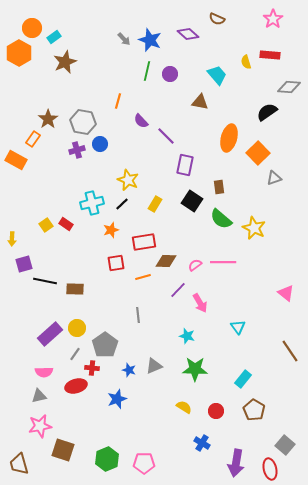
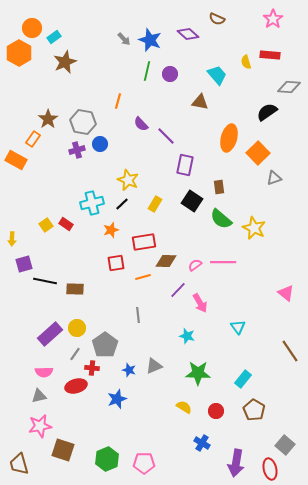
purple semicircle at (141, 121): moved 3 px down
green star at (195, 369): moved 3 px right, 4 px down
